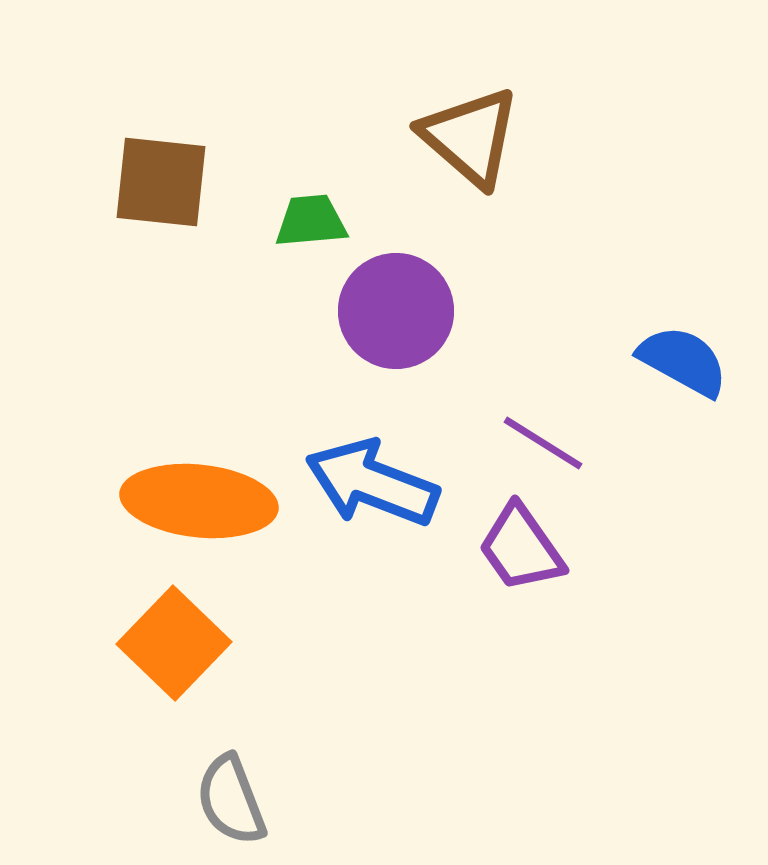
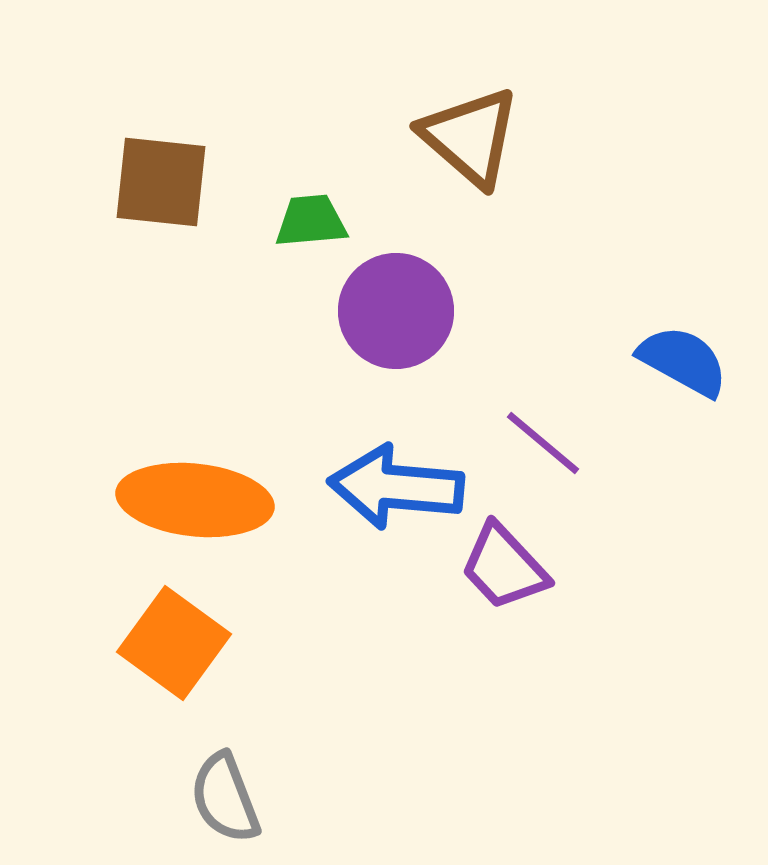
purple line: rotated 8 degrees clockwise
blue arrow: moved 24 px right, 4 px down; rotated 16 degrees counterclockwise
orange ellipse: moved 4 px left, 1 px up
purple trapezoid: moved 17 px left, 19 px down; rotated 8 degrees counterclockwise
orange square: rotated 8 degrees counterclockwise
gray semicircle: moved 6 px left, 2 px up
